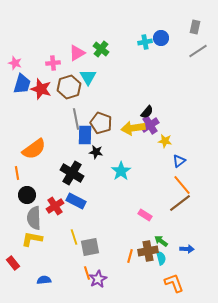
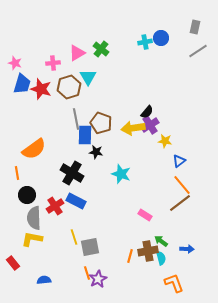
cyan star at (121, 171): moved 3 px down; rotated 18 degrees counterclockwise
